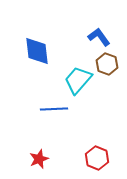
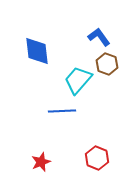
blue line: moved 8 px right, 2 px down
red star: moved 2 px right, 3 px down
